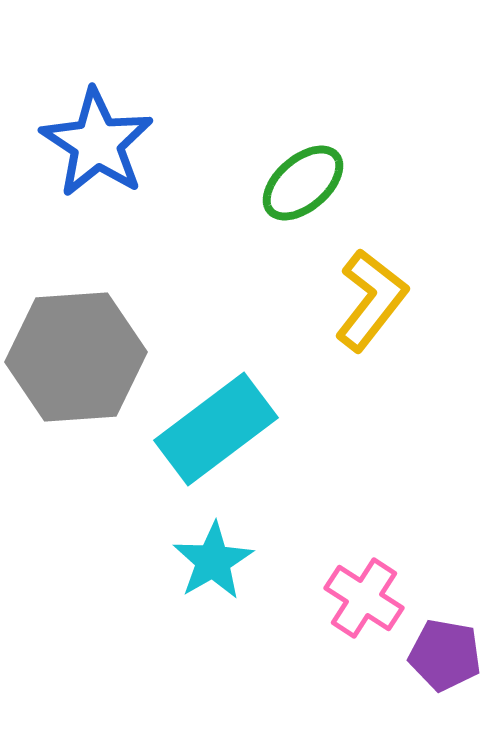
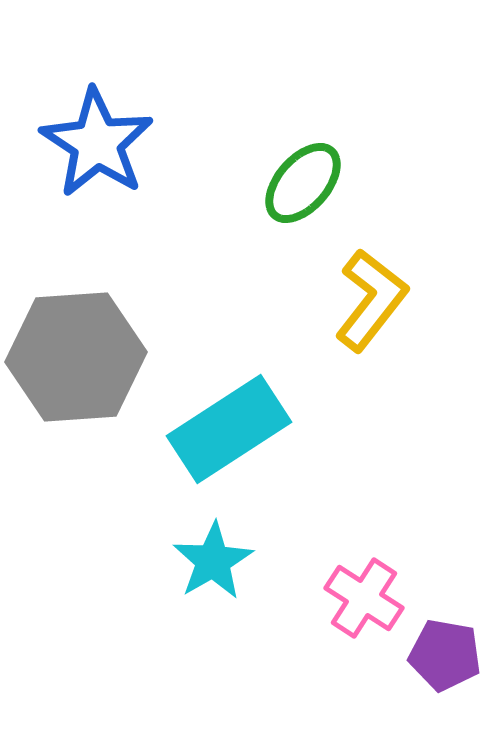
green ellipse: rotated 8 degrees counterclockwise
cyan rectangle: moved 13 px right; rotated 4 degrees clockwise
